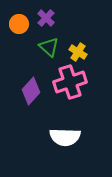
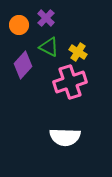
orange circle: moved 1 px down
green triangle: rotated 15 degrees counterclockwise
purple diamond: moved 8 px left, 26 px up
